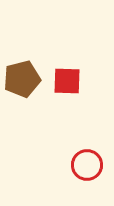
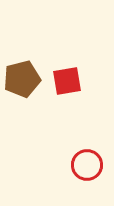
red square: rotated 12 degrees counterclockwise
